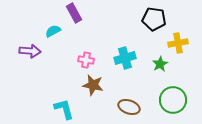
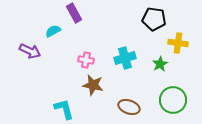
yellow cross: rotated 18 degrees clockwise
purple arrow: rotated 20 degrees clockwise
